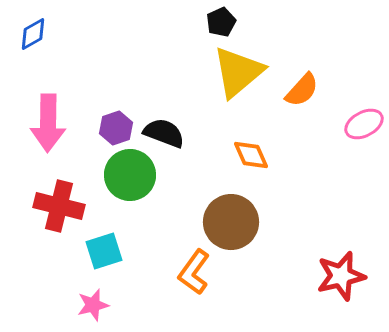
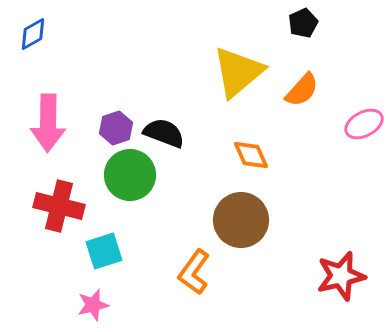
black pentagon: moved 82 px right, 1 px down
brown circle: moved 10 px right, 2 px up
